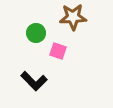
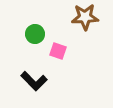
brown star: moved 12 px right
green circle: moved 1 px left, 1 px down
